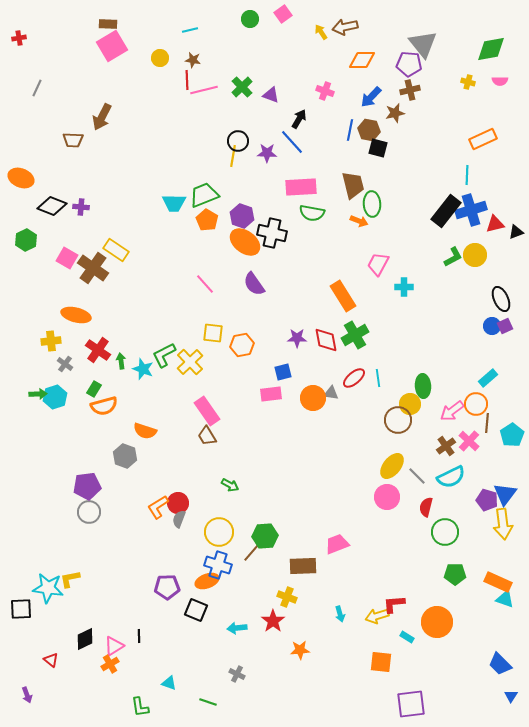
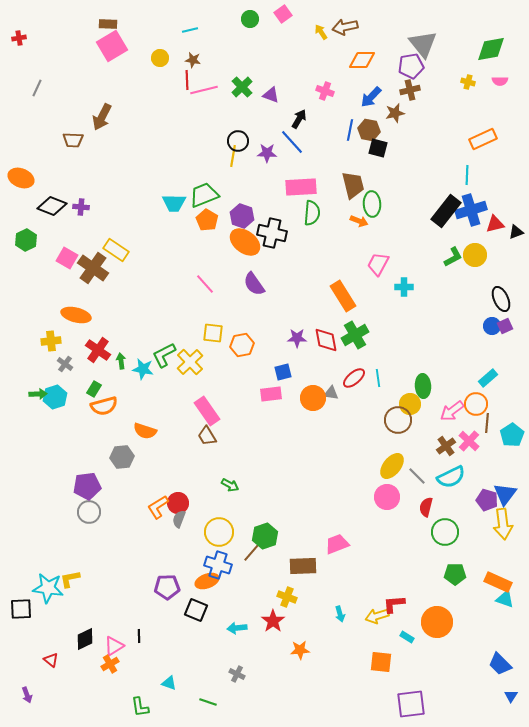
purple pentagon at (409, 64): moved 2 px right, 2 px down; rotated 15 degrees counterclockwise
green semicircle at (312, 213): rotated 95 degrees counterclockwise
cyan star at (143, 369): rotated 10 degrees counterclockwise
gray hexagon at (125, 456): moved 3 px left, 1 px down; rotated 25 degrees counterclockwise
green hexagon at (265, 536): rotated 15 degrees counterclockwise
